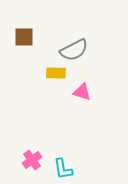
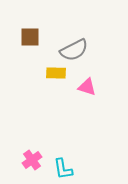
brown square: moved 6 px right
pink triangle: moved 5 px right, 5 px up
